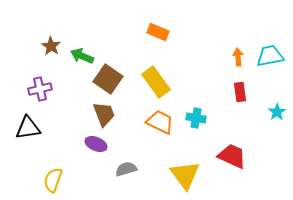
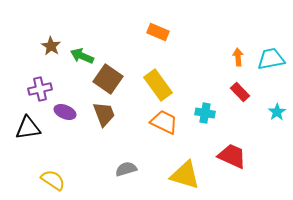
cyan trapezoid: moved 1 px right, 3 px down
yellow rectangle: moved 2 px right, 3 px down
red rectangle: rotated 36 degrees counterclockwise
cyan cross: moved 9 px right, 5 px up
orange trapezoid: moved 4 px right
purple ellipse: moved 31 px left, 32 px up
yellow triangle: rotated 36 degrees counterclockwise
yellow semicircle: rotated 105 degrees clockwise
